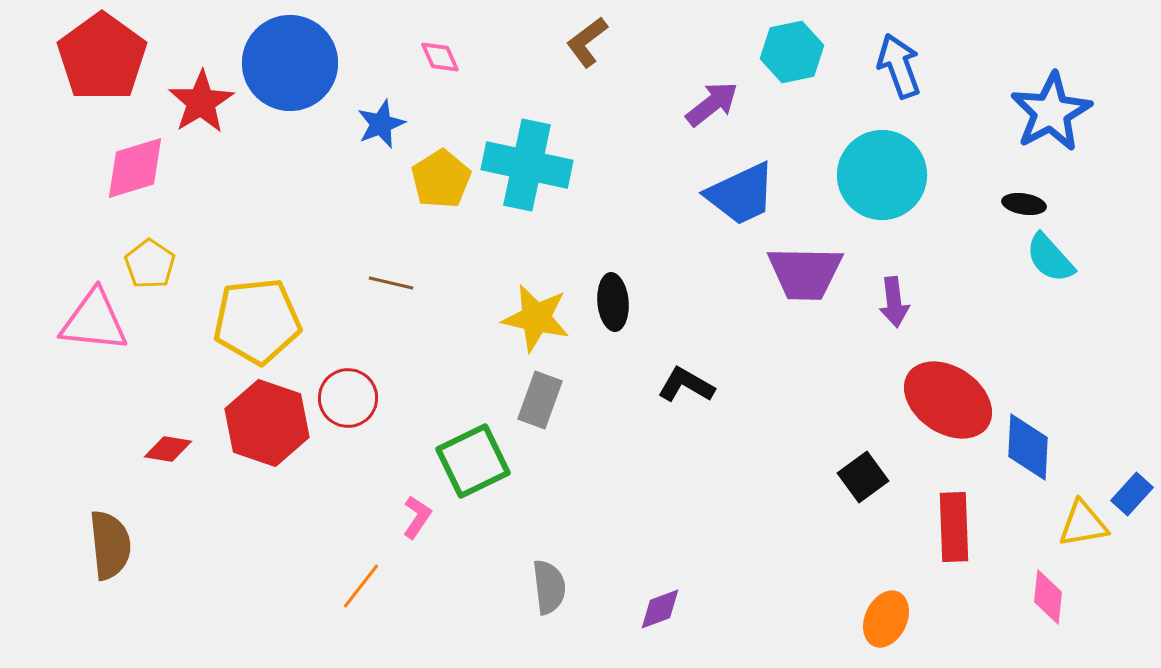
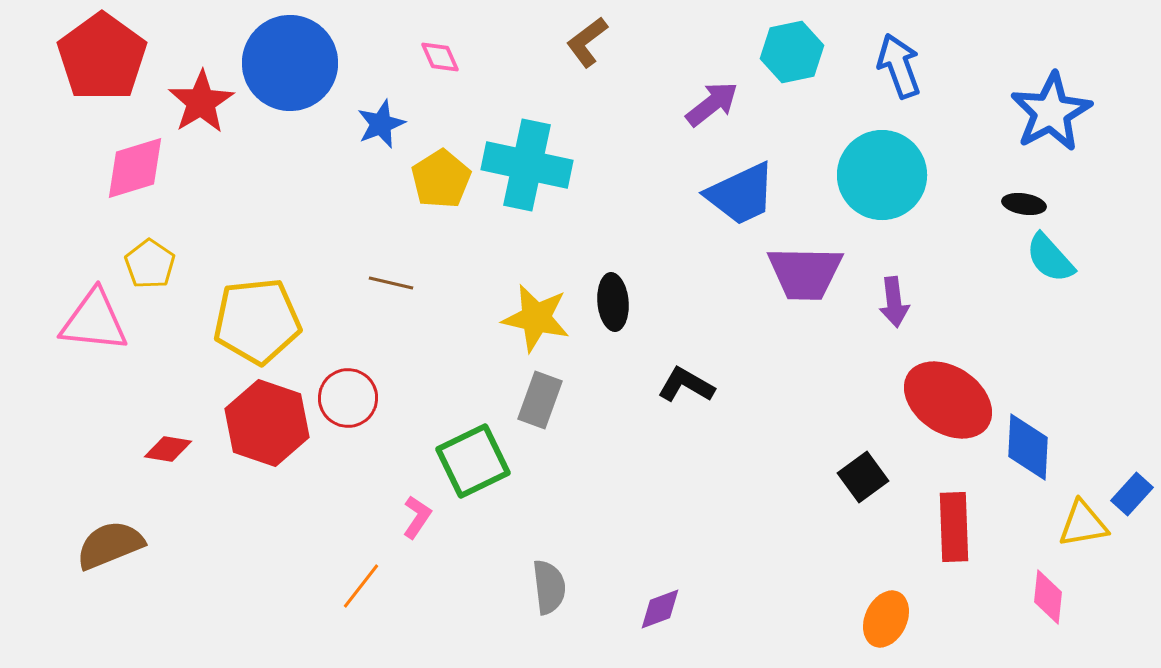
brown semicircle at (110, 545): rotated 106 degrees counterclockwise
